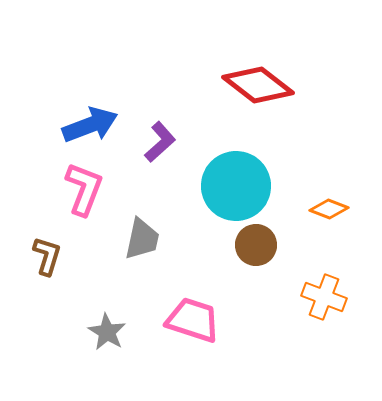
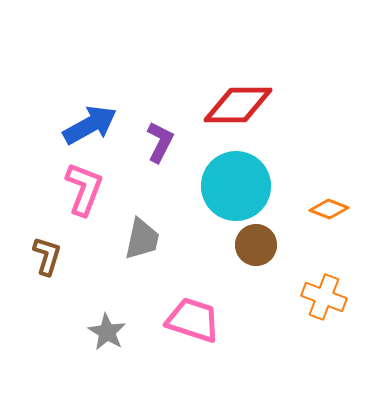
red diamond: moved 20 px left, 20 px down; rotated 38 degrees counterclockwise
blue arrow: rotated 8 degrees counterclockwise
purple L-shape: rotated 21 degrees counterclockwise
